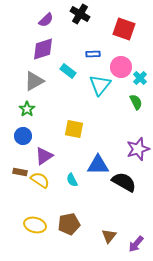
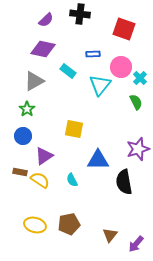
black cross: rotated 24 degrees counterclockwise
purple diamond: rotated 30 degrees clockwise
blue triangle: moved 5 px up
black semicircle: rotated 130 degrees counterclockwise
brown triangle: moved 1 px right, 1 px up
